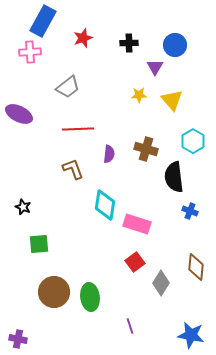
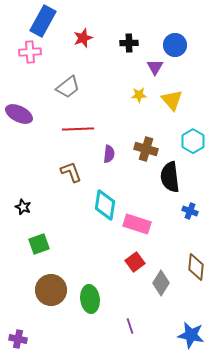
brown L-shape: moved 2 px left, 3 px down
black semicircle: moved 4 px left
green square: rotated 15 degrees counterclockwise
brown circle: moved 3 px left, 2 px up
green ellipse: moved 2 px down
